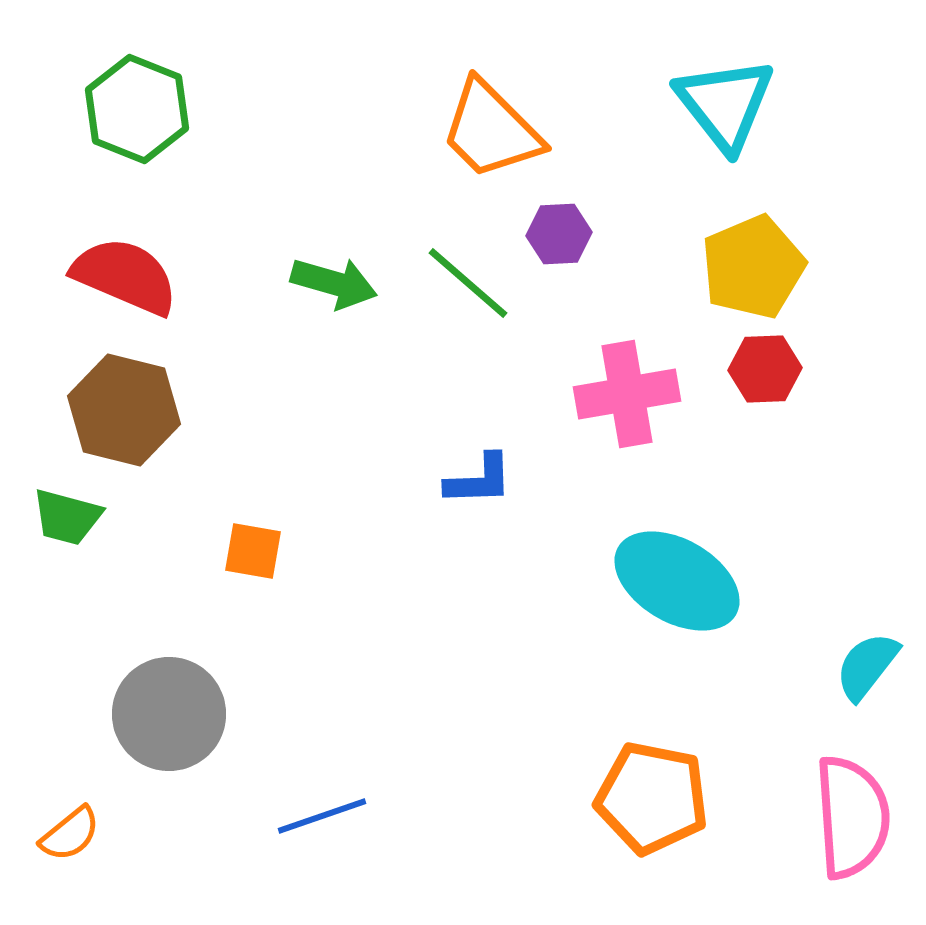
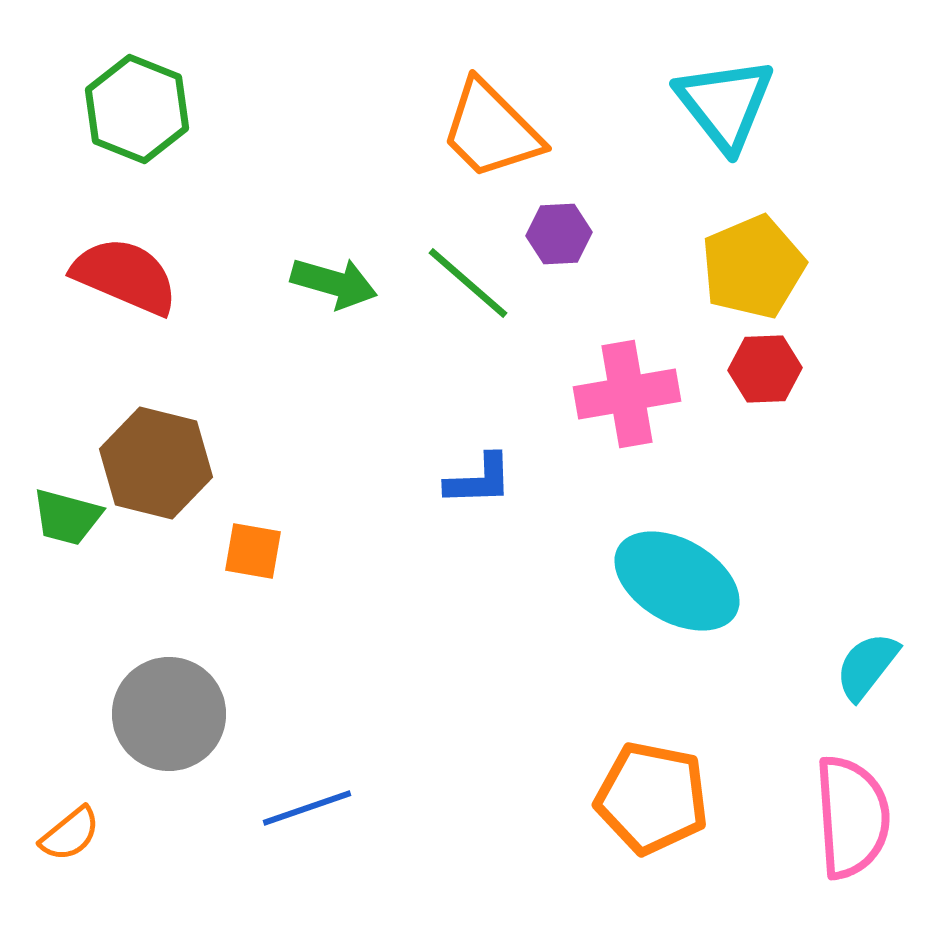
brown hexagon: moved 32 px right, 53 px down
blue line: moved 15 px left, 8 px up
